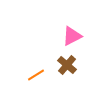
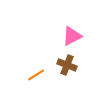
brown cross: rotated 18 degrees counterclockwise
